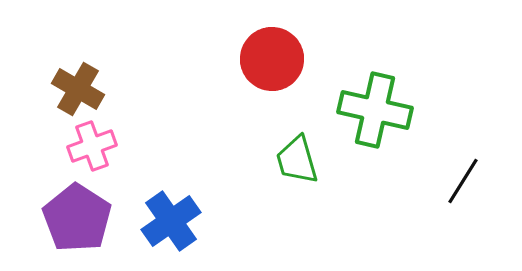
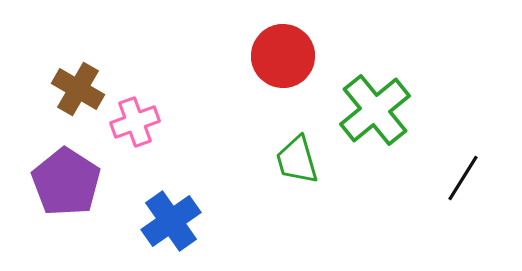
red circle: moved 11 px right, 3 px up
green cross: rotated 38 degrees clockwise
pink cross: moved 43 px right, 24 px up
black line: moved 3 px up
purple pentagon: moved 11 px left, 36 px up
